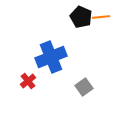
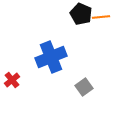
black pentagon: moved 3 px up
red cross: moved 16 px left, 1 px up
